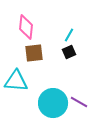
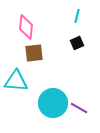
cyan line: moved 8 px right, 19 px up; rotated 16 degrees counterclockwise
black square: moved 8 px right, 9 px up
purple line: moved 6 px down
